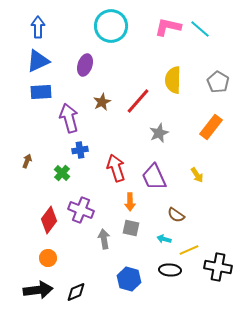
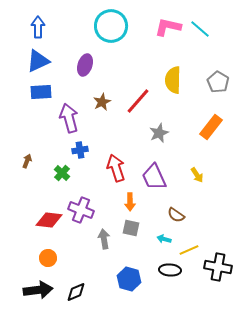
red diamond: rotated 60 degrees clockwise
